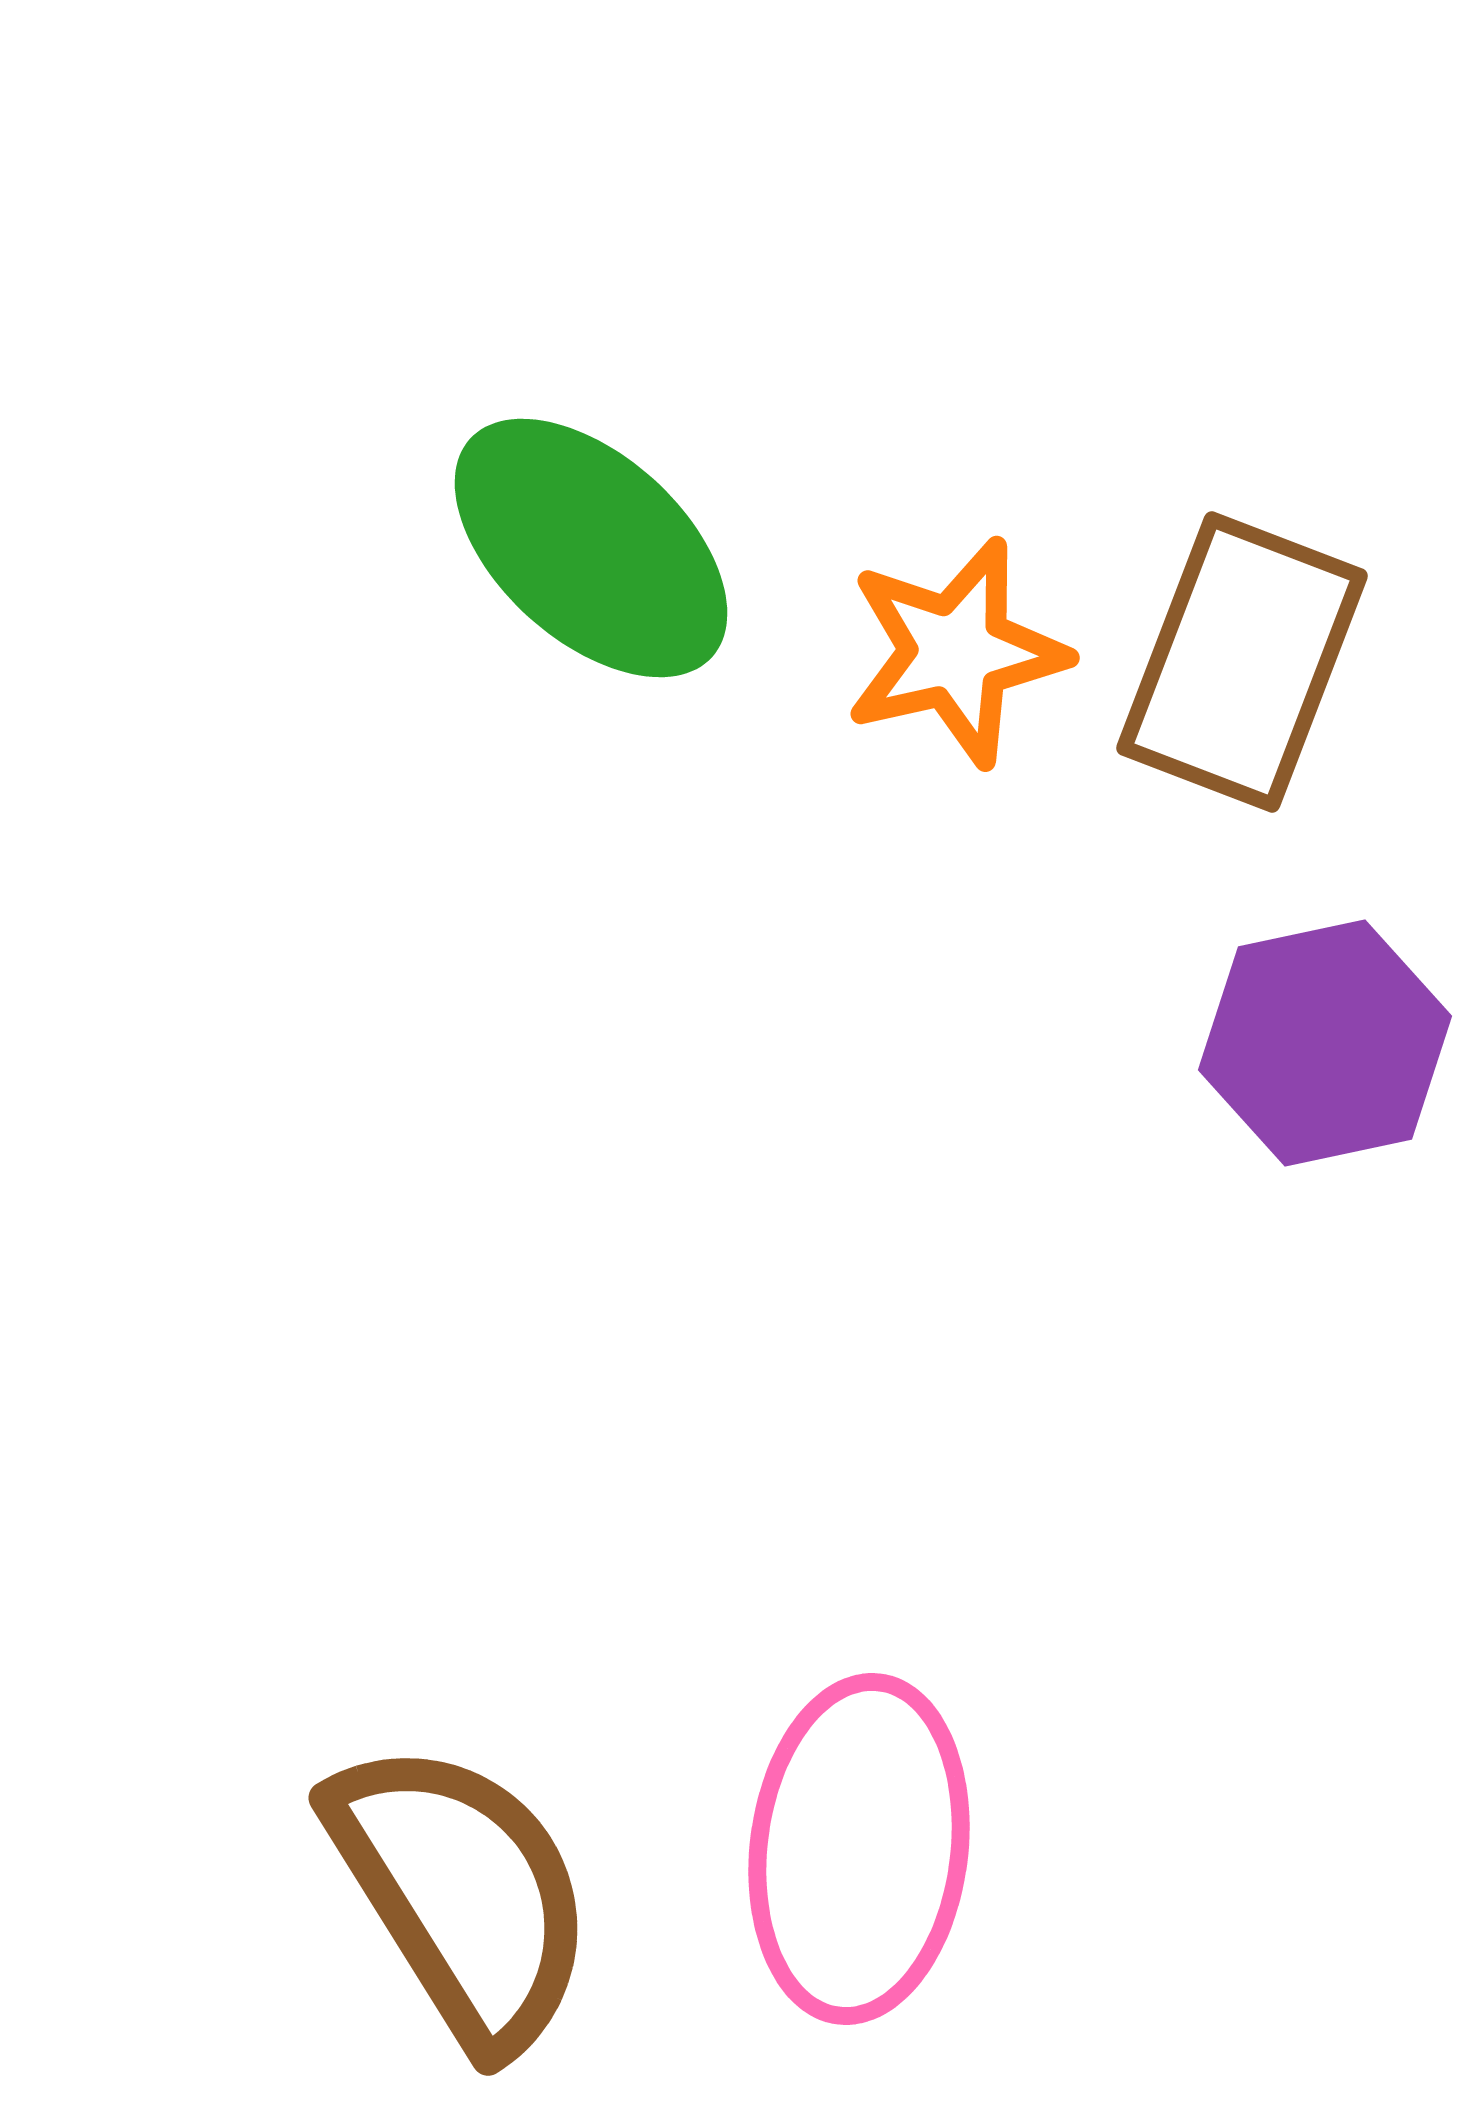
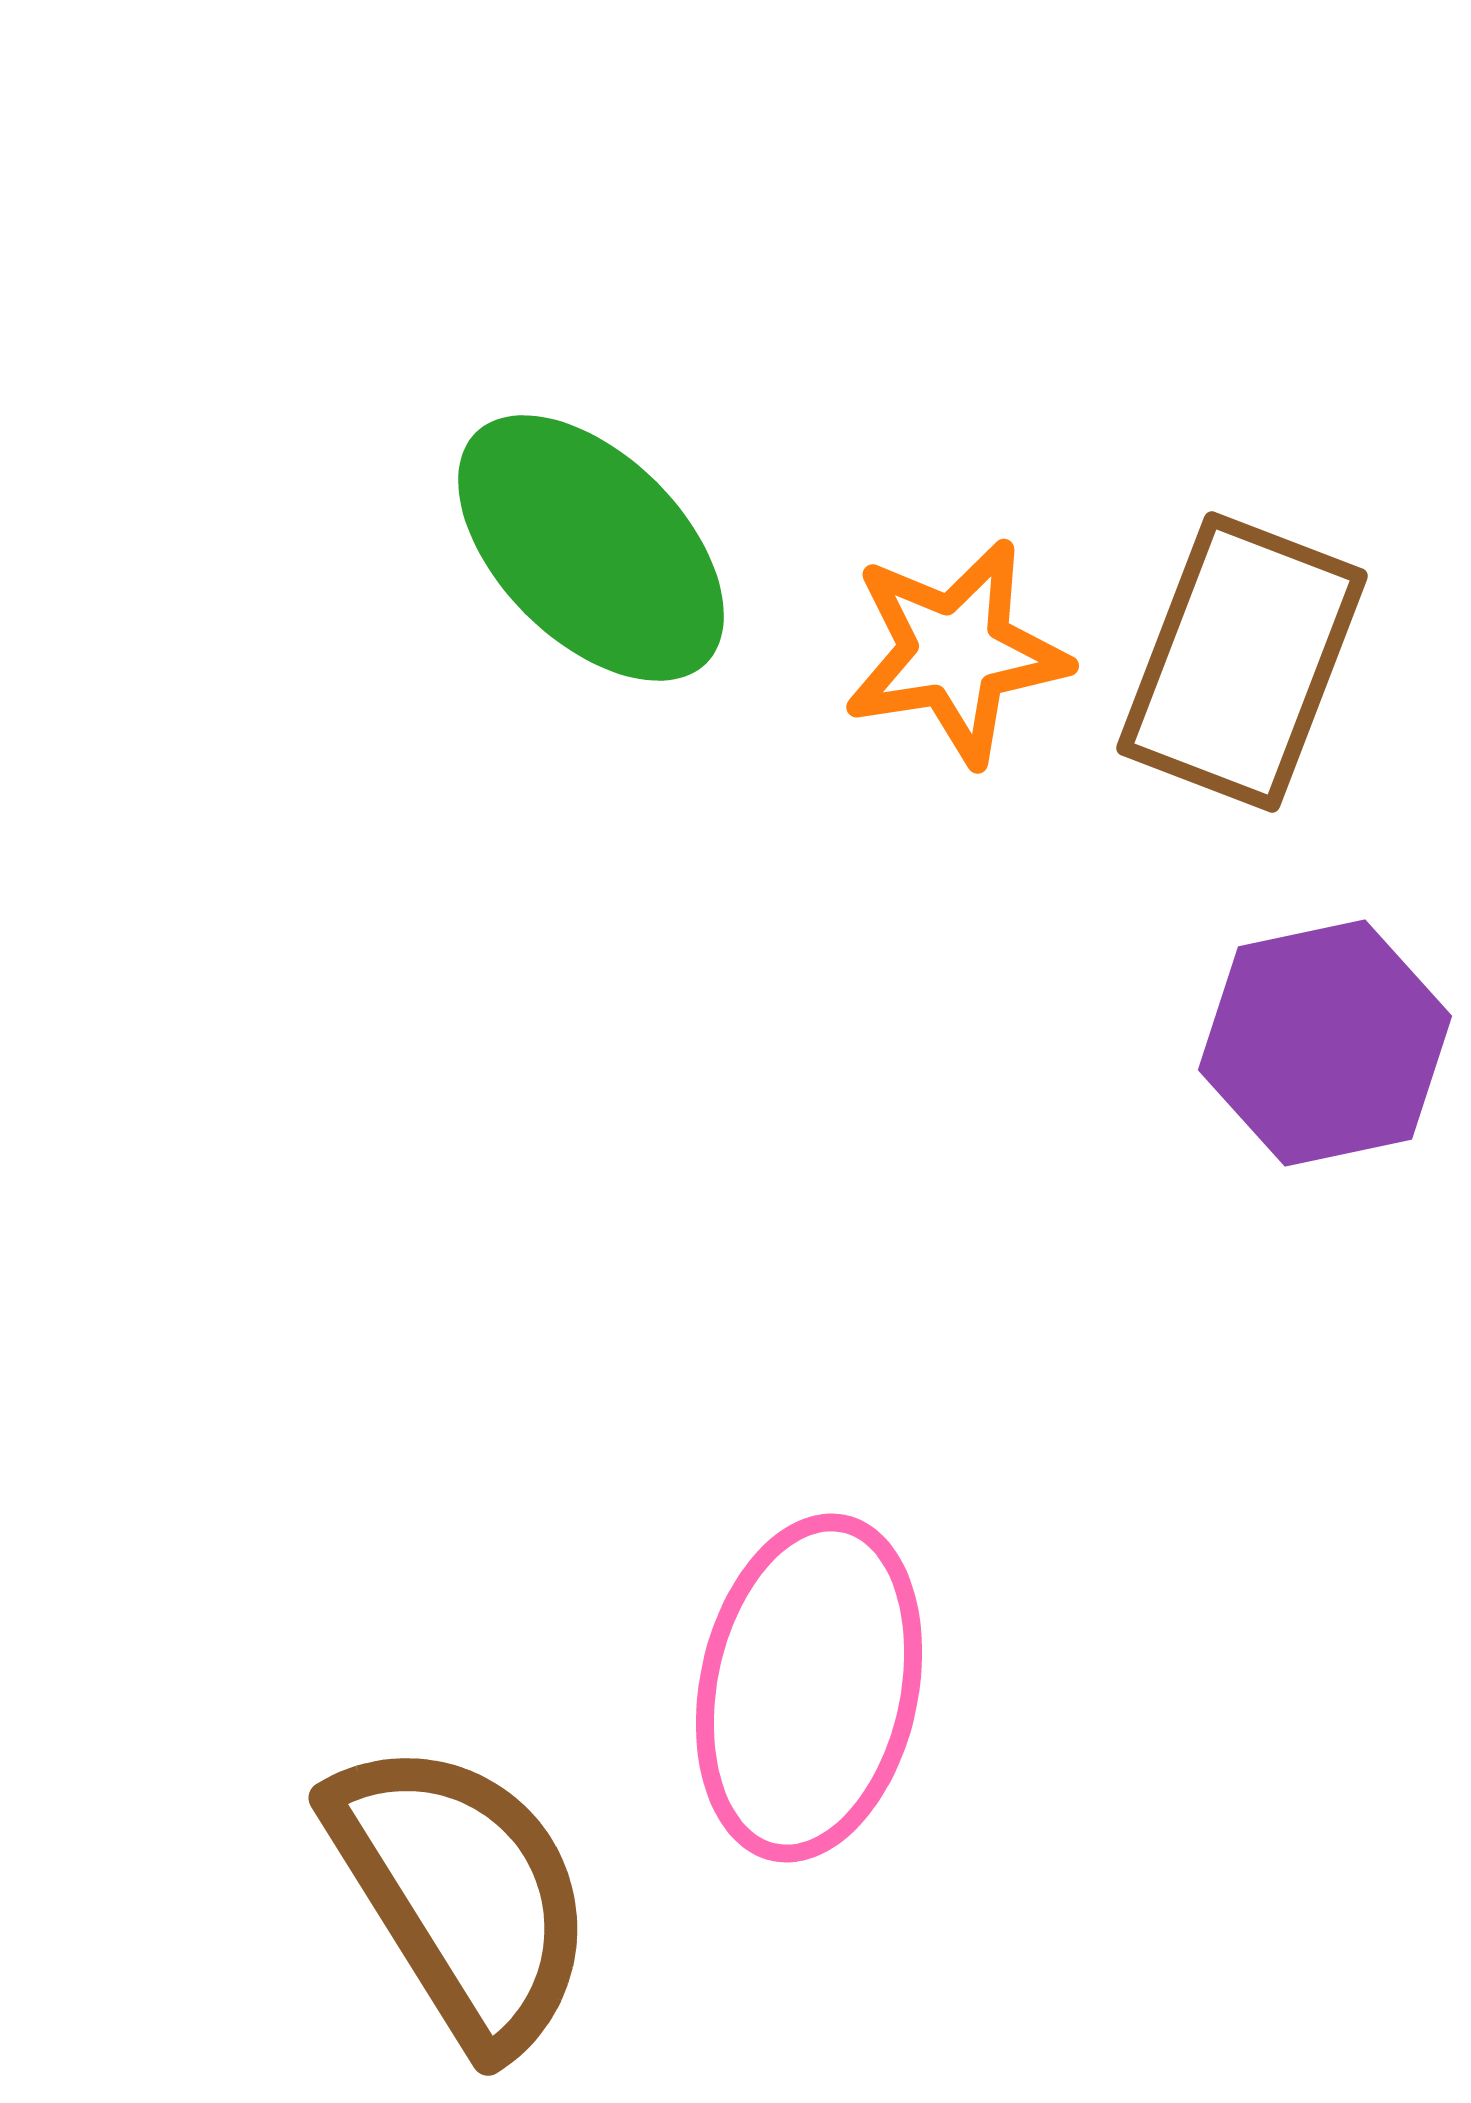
green ellipse: rotated 3 degrees clockwise
orange star: rotated 4 degrees clockwise
pink ellipse: moved 50 px left, 161 px up; rotated 5 degrees clockwise
